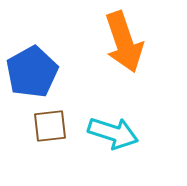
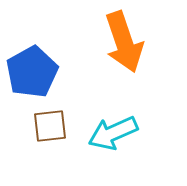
cyan arrow: rotated 138 degrees clockwise
